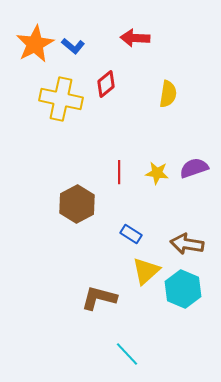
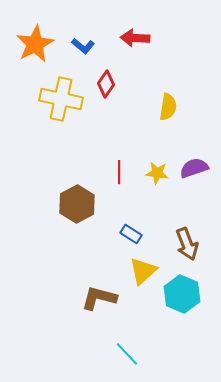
blue L-shape: moved 10 px right
red diamond: rotated 16 degrees counterclockwise
yellow semicircle: moved 13 px down
brown arrow: rotated 120 degrees counterclockwise
yellow triangle: moved 3 px left
cyan hexagon: moved 1 px left, 5 px down
